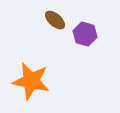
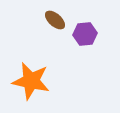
purple hexagon: rotated 20 degrees counterclockwise
